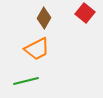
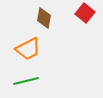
brown diamond: rotated 20 degrees counterclockwise
orange trapezoid: moved 9 px left
